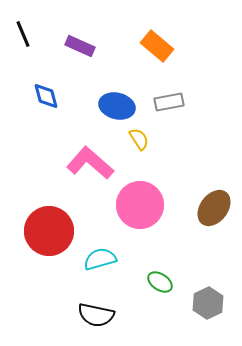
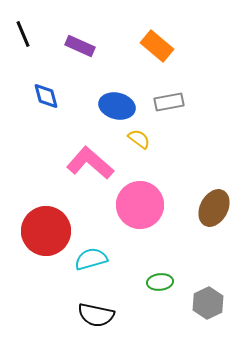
yellow semicircle: rotated 20 degrees counterclockwise
brown ellipse: rotated 9 degrees counterclockwise
red circle: moved 3 px left
cyan semicircle: moved 9 px left
green ellipse: rotated 40 degrees counterclockwise
